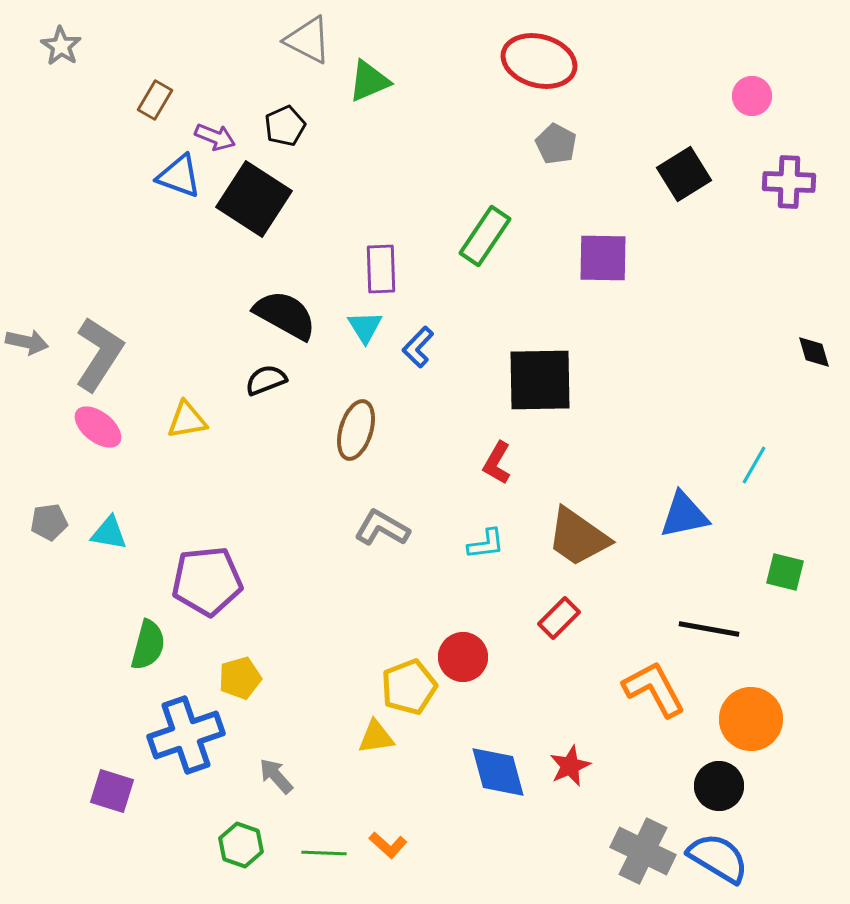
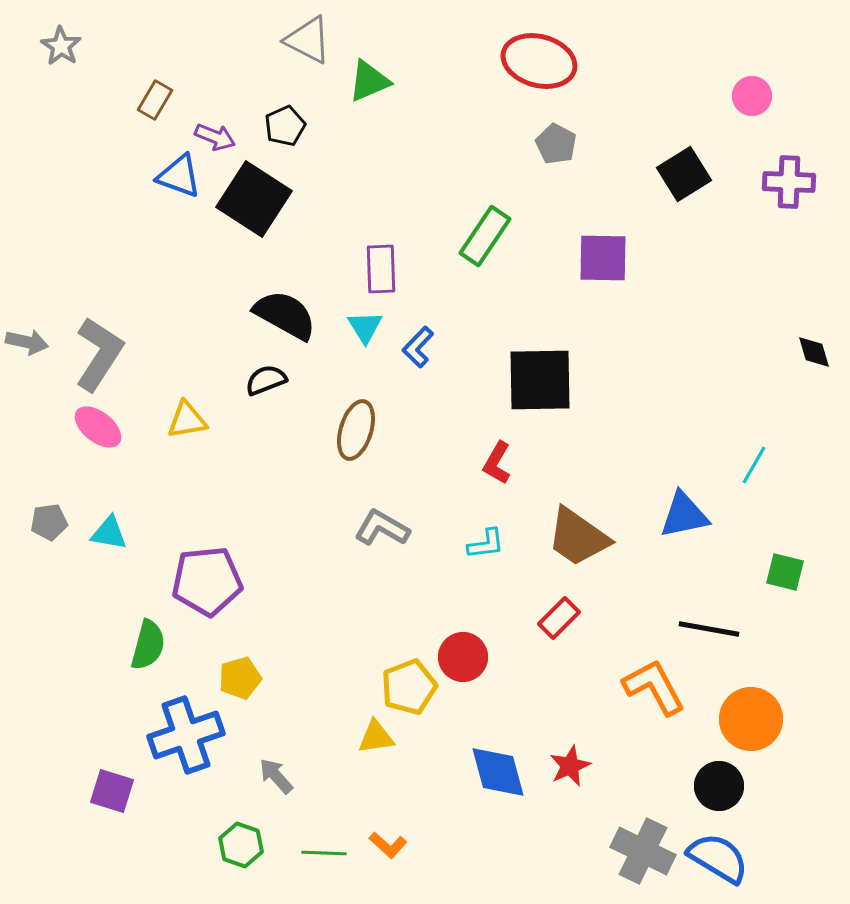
orange L-shape at (654, 689): moved 2 px up
